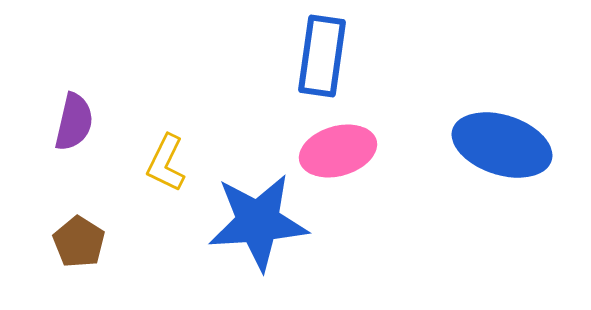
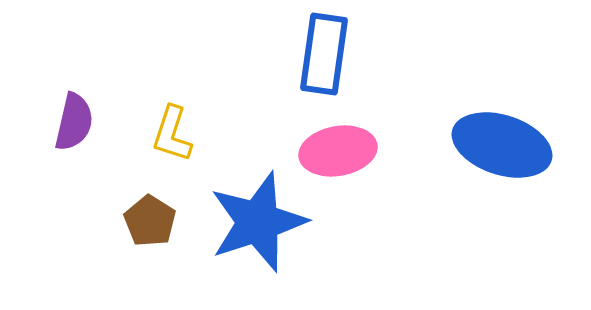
blue rectangle: moved 2 px right, 2 px up
pink ellipse: rotated 6 degrees clockwise
yellow L-shape: moved 6 px right, 29 px up; rotated 8 degrees counterclockwise
blue star: rotated 14 degrees counterclockwise
brown pentagon: moved 71 px right, 21 px up
